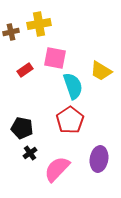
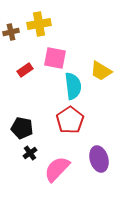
cyan semicircle: rotated 12 degrees clockwise
purple ellipse: rotated 25 degrees counterclockwise
